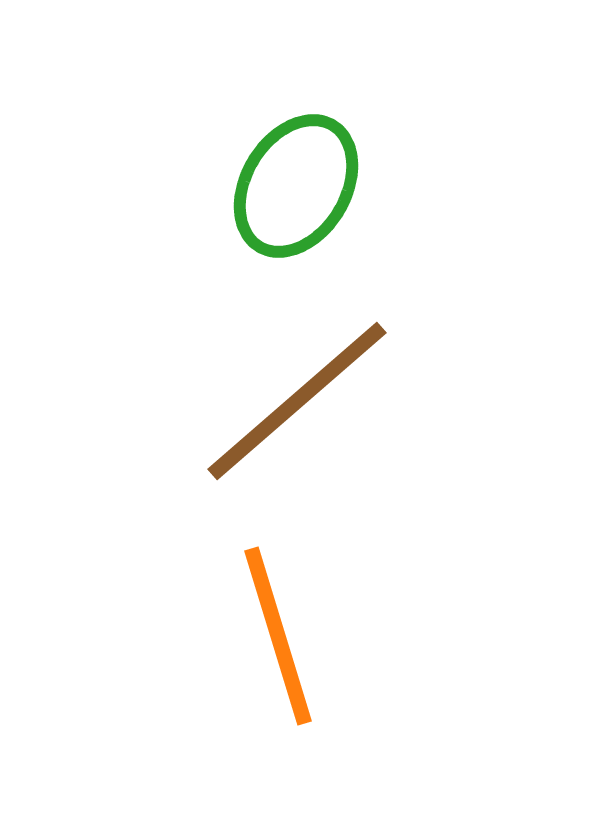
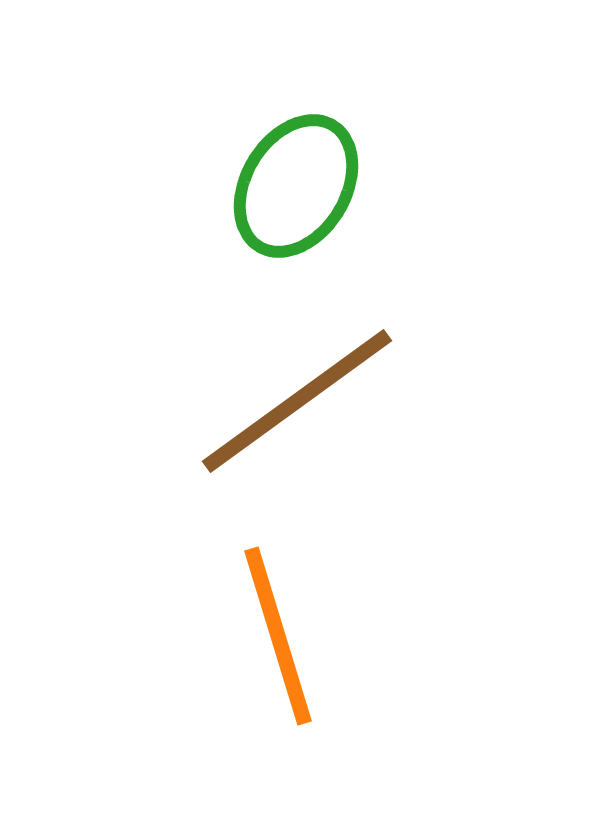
brown line: rotated 5 degrees clockwise
